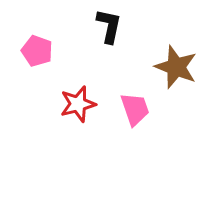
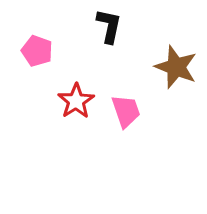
red star: moved 2 px left, 3 px up; rotated 18 degrees counterclockwise
pink trapezoid: moved 9 px left, 2 px down
